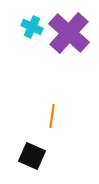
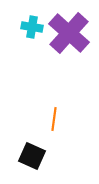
cyan cross: rotated 15 degrees counterclockwise
orange line: moved 2 px right, 3 px down
